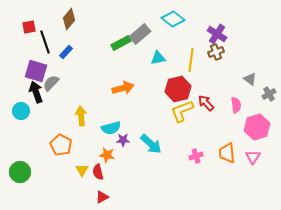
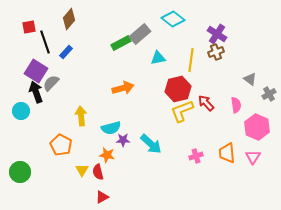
purple square: rotated 15 degrees clockwise
pink hexagon: rotated 20 degrees counterclockwise
